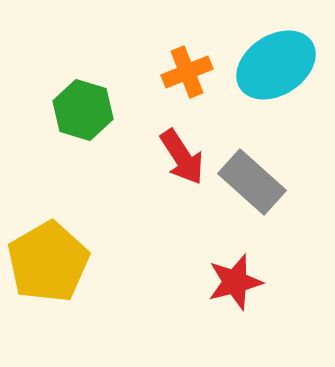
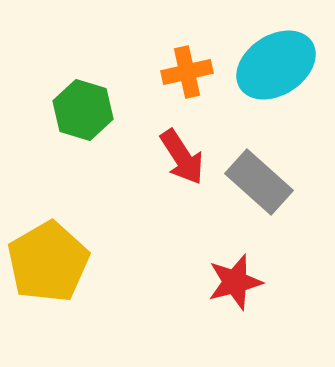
orange cross: rotated 9 degrees clockwise
gray rectangle: moved 7 px right
